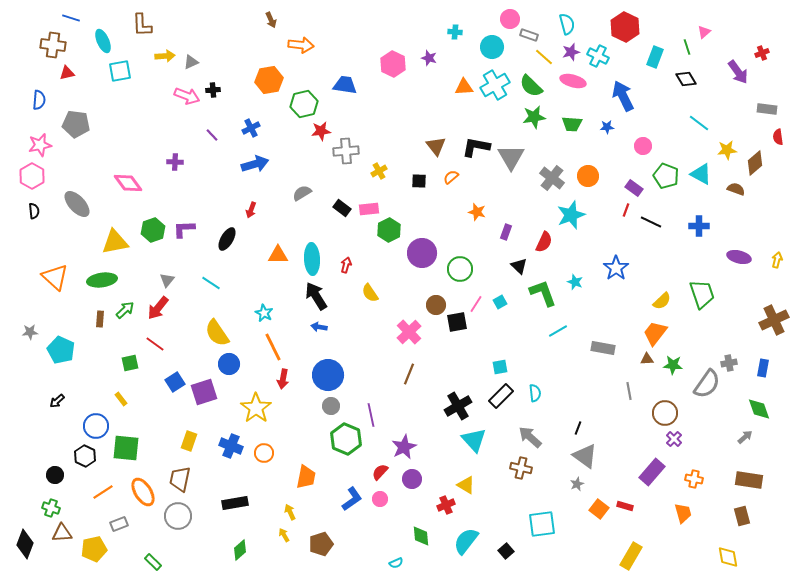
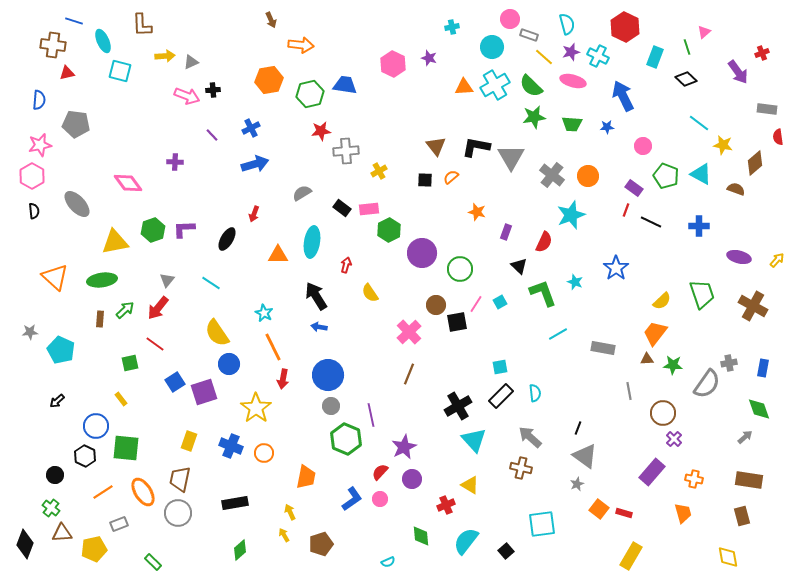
blue line at (71, 18): moved 3 px right, 3 px down
cyan cross at (455, 32): moved 3 px left, 5 px up; rotated 16 degrees counterclockwise
cyan square at (120, 71): rotated 25 degrees clockwise
black diamond at (686, 79): rotated 15 degrees counterclockwise
green hexagon at (304, 104): moved 6 px right, 10 px up
yellow star at (727, 150): moved 4 px left, 5 px up; rotated 18 degrees clockwise
gray cross at (552, 178): moved 3 px up
black square at (419, 181): moved 6 px right, 1 px up
red arrow at (251, 210): moved 3 px right, 4 px down
cyan ellipse at (312, 259): moved 17 px up; rotated 12 degrees clockwise
yellow arrow at (777, 260): rotated 28 degrees clockwise
brown cross at (774, 320): moved 21 px left, 14 px up; rotated 36 degrees counterclockwise
cyan line at (558, 331): moved 3 px down
brown circle at (665, 413): moved 2 px left
yellow triangle at (466, 485): moved 4 px right
red rectangle at (625, 506): moved 1 px left, 7 px down
green cross at (51, 508): rotated 18 degrees clockwise
gray circle at (178, 516): moved 3 px up
cyan semicircle at (396, 563): moved 8 px left, 1 px up
